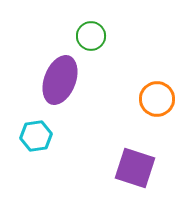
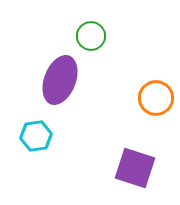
orange circle: moved 1 px left, 1 px up
